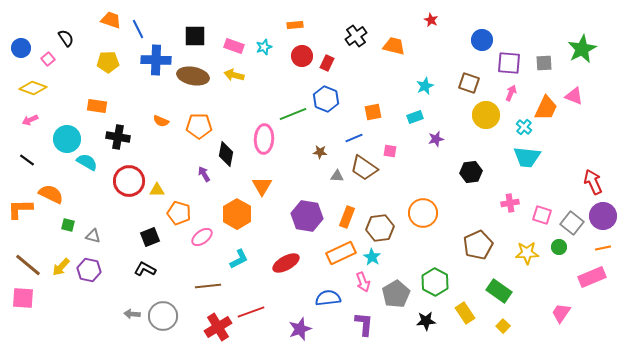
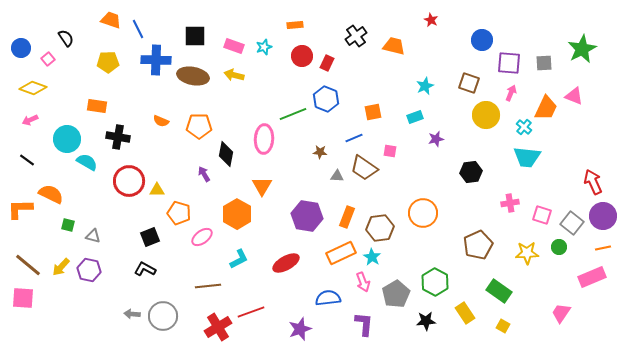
yellow square at (503, 326): rotated 16 degrees counterclockwise
